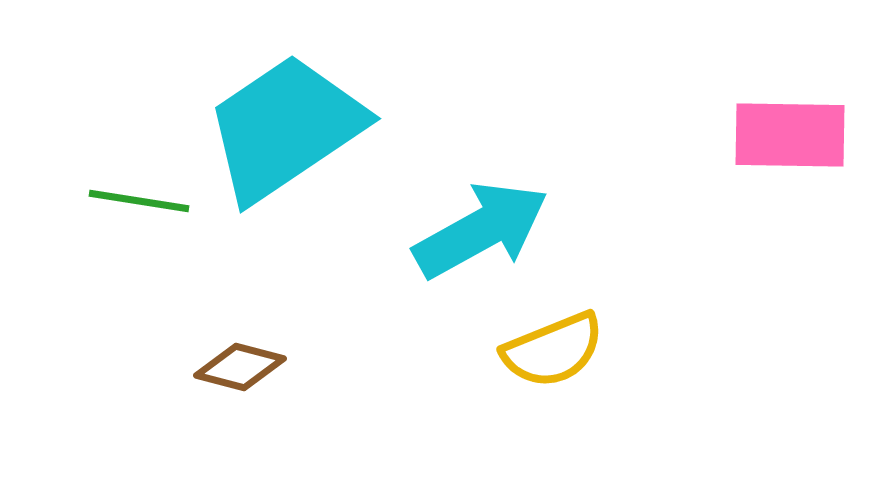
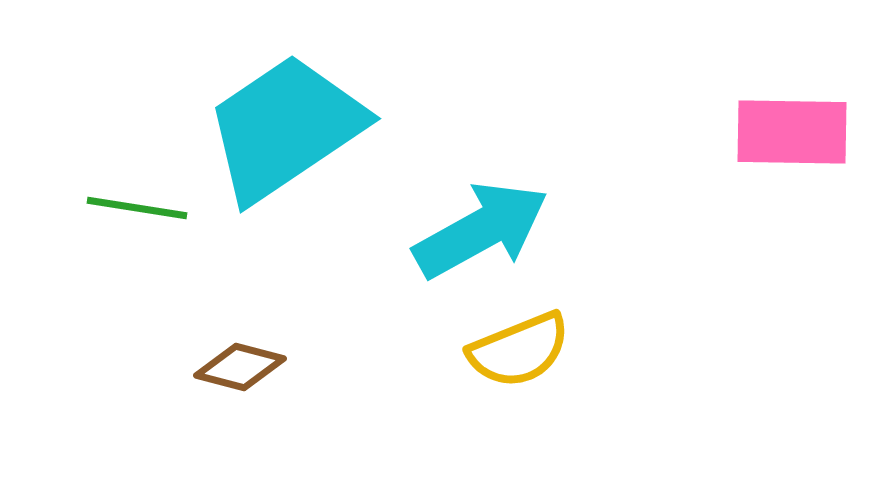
pink rectangle: moved 2 px right, 3 px up
green line: moved 2 px left, 7 px down
yellow semicircle: moved 34 px left
